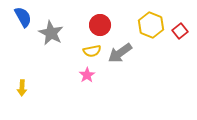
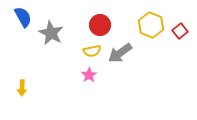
pink star: moved 2 px right
